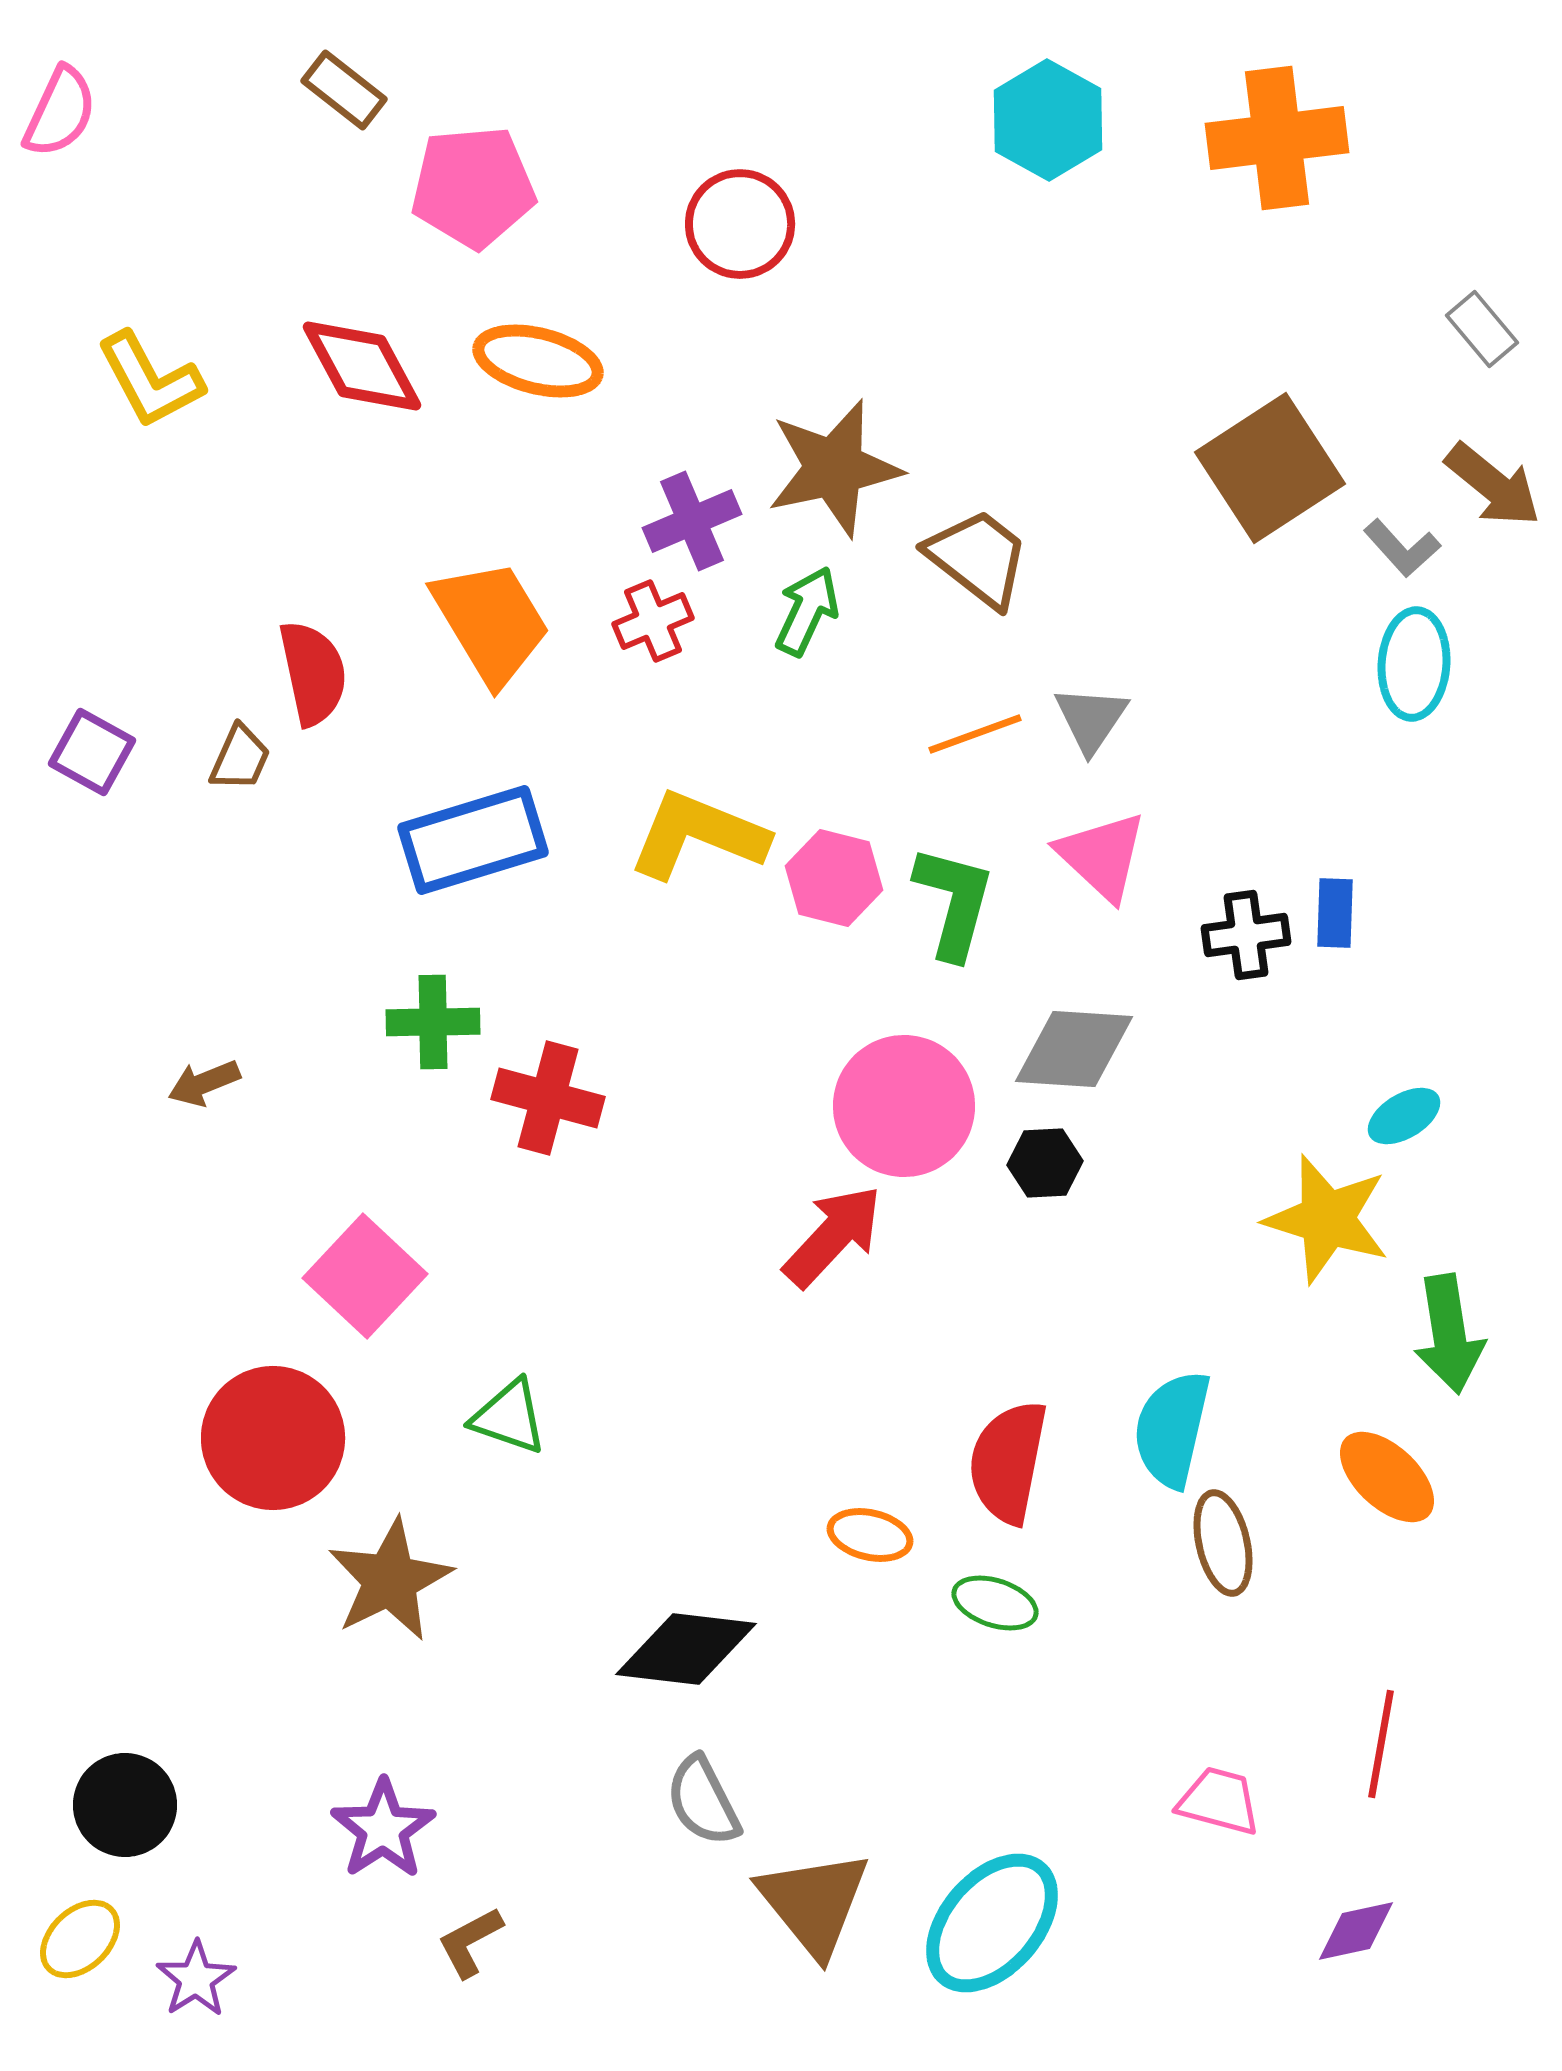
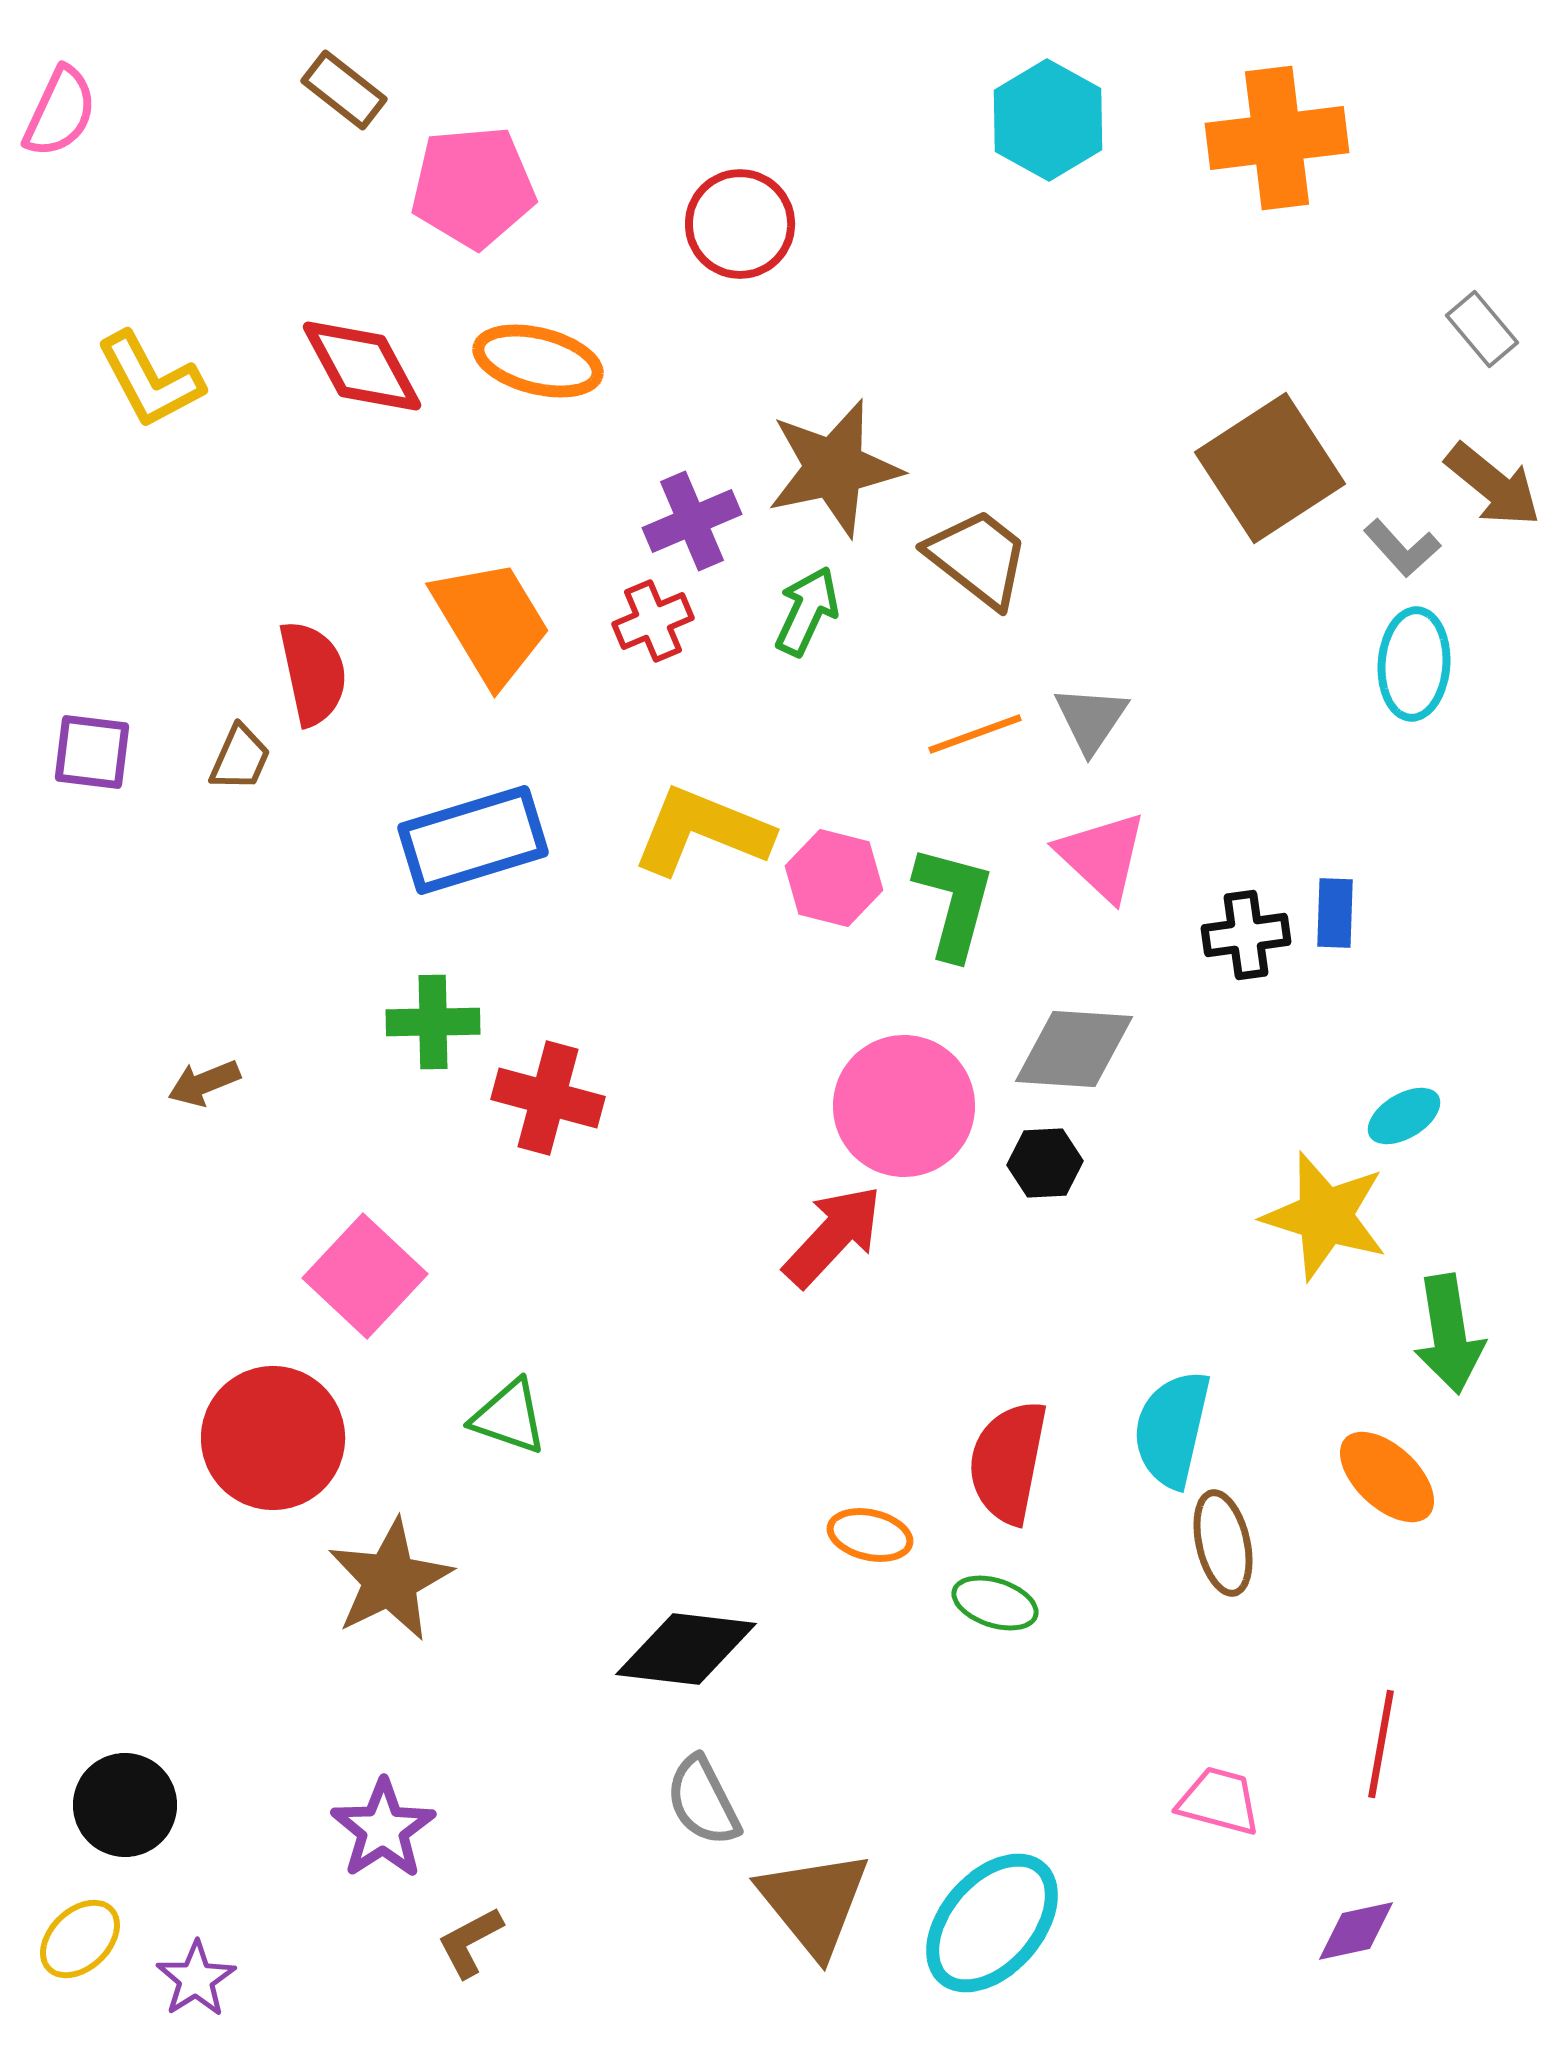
purple square at (92, 752): rotated 22 degrees counterclockwise
yellow L-shape at (698, 835): moved 4 px right, 4 px up
yellow star at (1327, 1219): moved 2 px left, 3 px up
